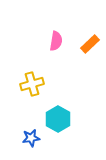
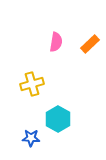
pink semicircle: moved 1 px down
blue star: rotated 12 degrees clockwise
